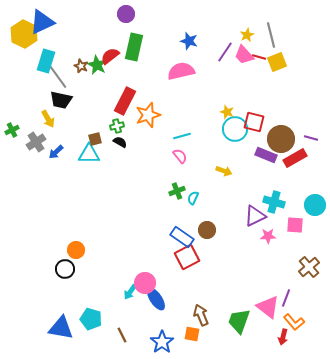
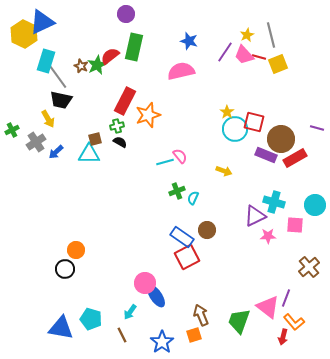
yellow square at (277, 62): moved 1 px right, 2 px down
green star at (97, 65): rotated 18 degrees clockwise
yellow star at (227, 112): rotated 16 degrees clockwise
cyan line at (182, 136): moved 17 px left, 26 px down
purple line at (311, 138): moved 6 px right, 10 px up
cyan arrow at (130, 292): moved 20 px down
blue ellipse at (156, 299): moved 3 px up
orange square at (192, 334): moved 2 px right, 1 px down; rotated 28 degrees counterclockwise
